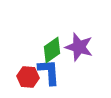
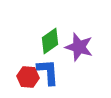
green diamond: moved 2 px left, 9 px up
blue L-shape: moved 1 px left
